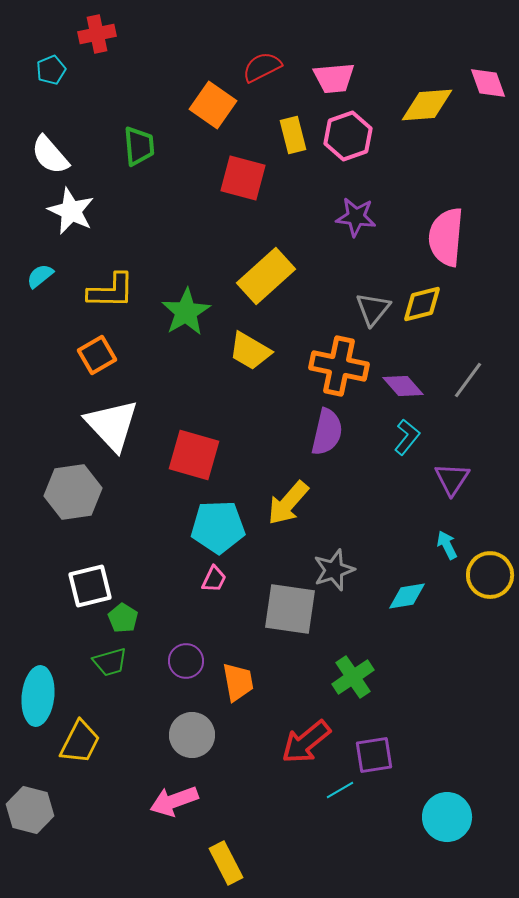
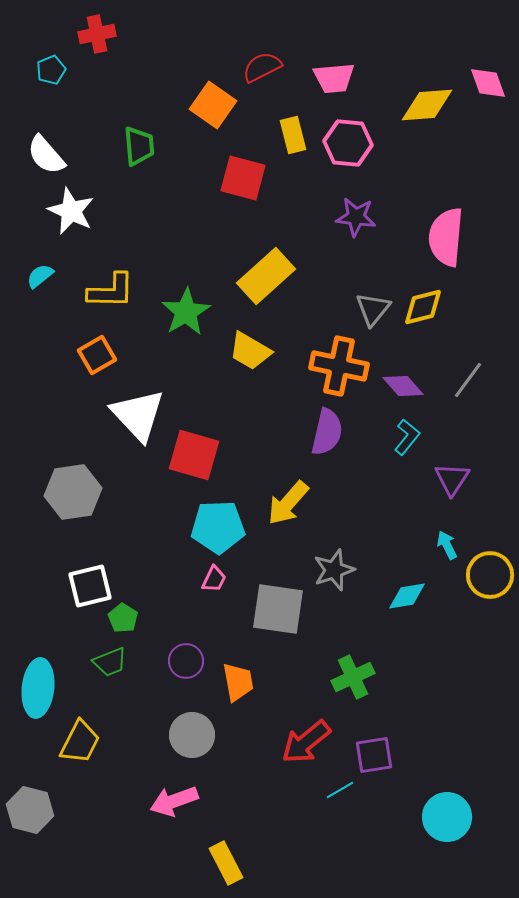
pink hexagon at (348, 136): moved 7 px down; rotated 24 degrees clockwise
white semicircle at (50, 155): moved 4 px left
yellow diamond at (422, 304): moved 1 px right, 3 px down
white triangle at (112, 425): moved 26 px right, 10 px up
gray square at (290, 609): moved 12 px left
green trapezoid at (110, 662): rotated 6 degrees counterclockwise
green cross at (353, 677): rotated 9 degrees clockwise
cyan ellipse at (38, 696): moved 8 px up
